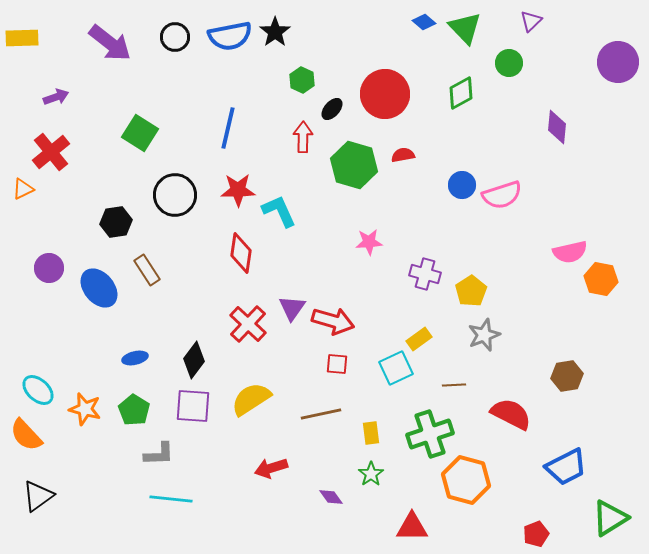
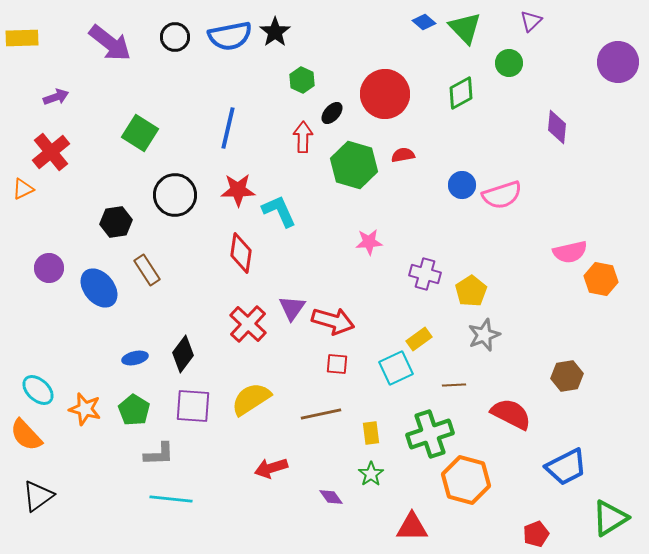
black ellipse at (332, 109): moved 4 px down
black diamond at (194, 360): moved 11 px left, 6 px up
